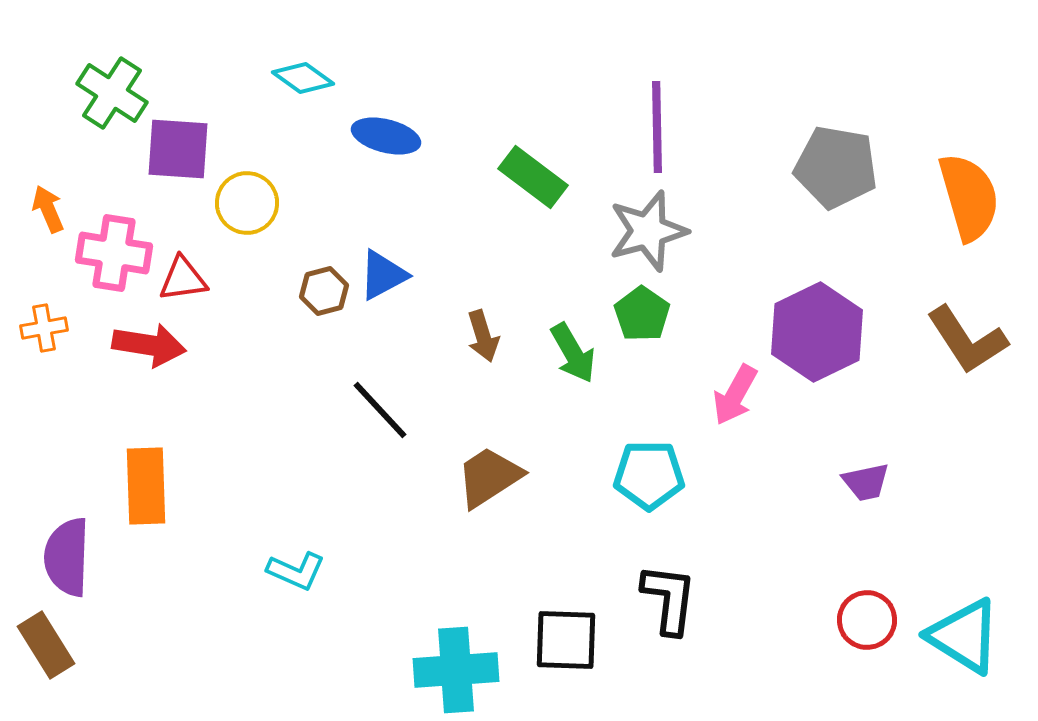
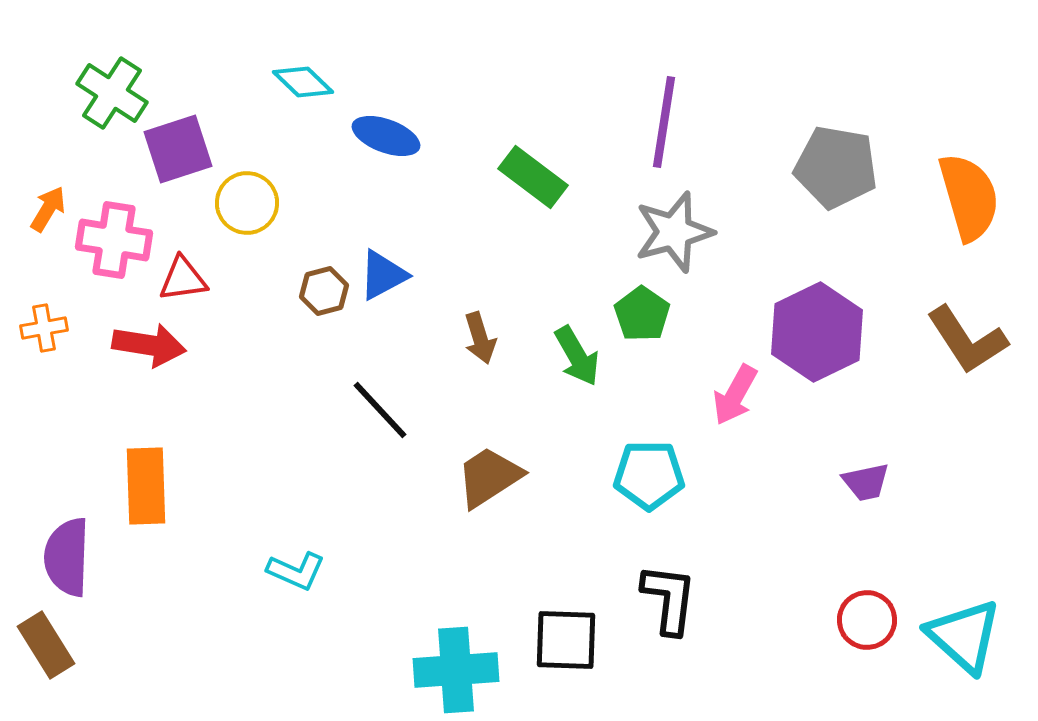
cyan diamond: moved 4 px down; rotated 8 degrees clockwise
purple line: moved 7 px right, 5 px up; rotated 10 degrees clockwise
blue ellipse: rotated 6 degrees clockwise
purple square: rotated 22 degrees counterclockwise
orange arrow: rotated 54 degrees clockwise
gray star: moved 26 px right, 1 px down
pink cross: moved 13 px up
brown arrow: moved 3 px left, 2 px down
green arrow: moved 4 px right, 3 px down
cyan triangle: rotated 10 degrees clockwise
